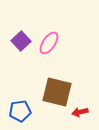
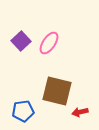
brown square: moved 1 px up
blue pentagon: moved 3 px right
